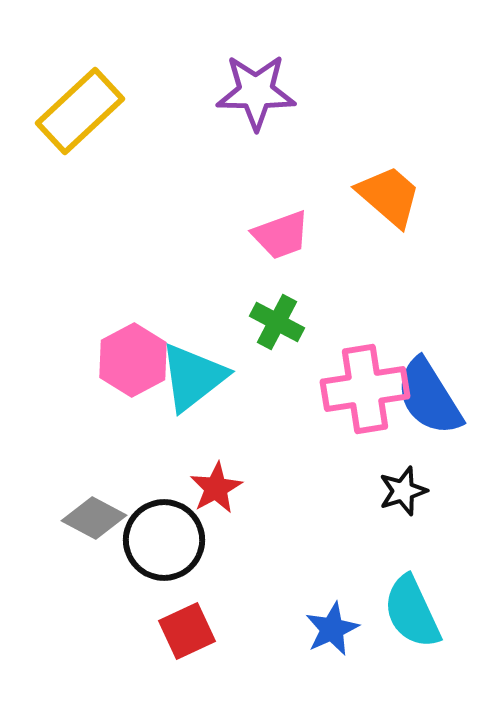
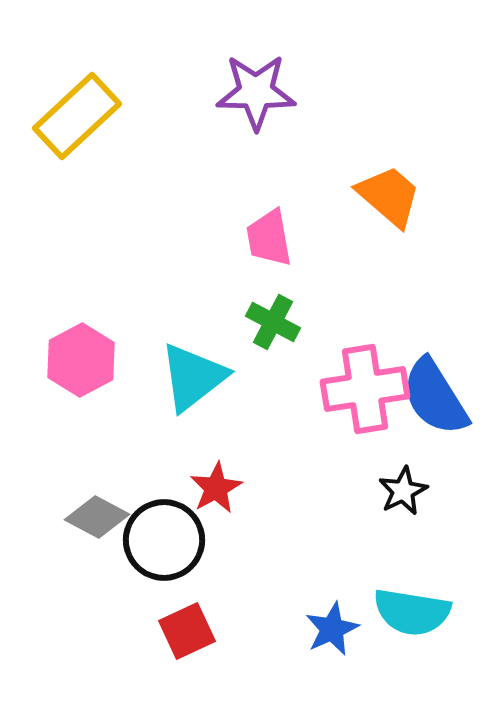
yellow rectangle: moved 3 px left, 5 px down
pink trapezoid: moved 12 px left, 3 px down; rotated 100 degrees clockwise
green cross: moved 4 px left
pink hexagon: moved 52 px left
blue semicircle: moved 6 px right
black star: rotated 9 degrees counterclockwise
gray diamond: moved 3 px right, 1 px up
cyan semicircle: rotated 56 degrees counterclockwise
